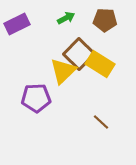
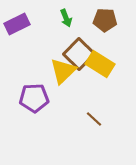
green arrow: rotated 96 degrees clockwise
purple pentagon: moved 2 px left
brown line: moved 7 px left, 3 px up
